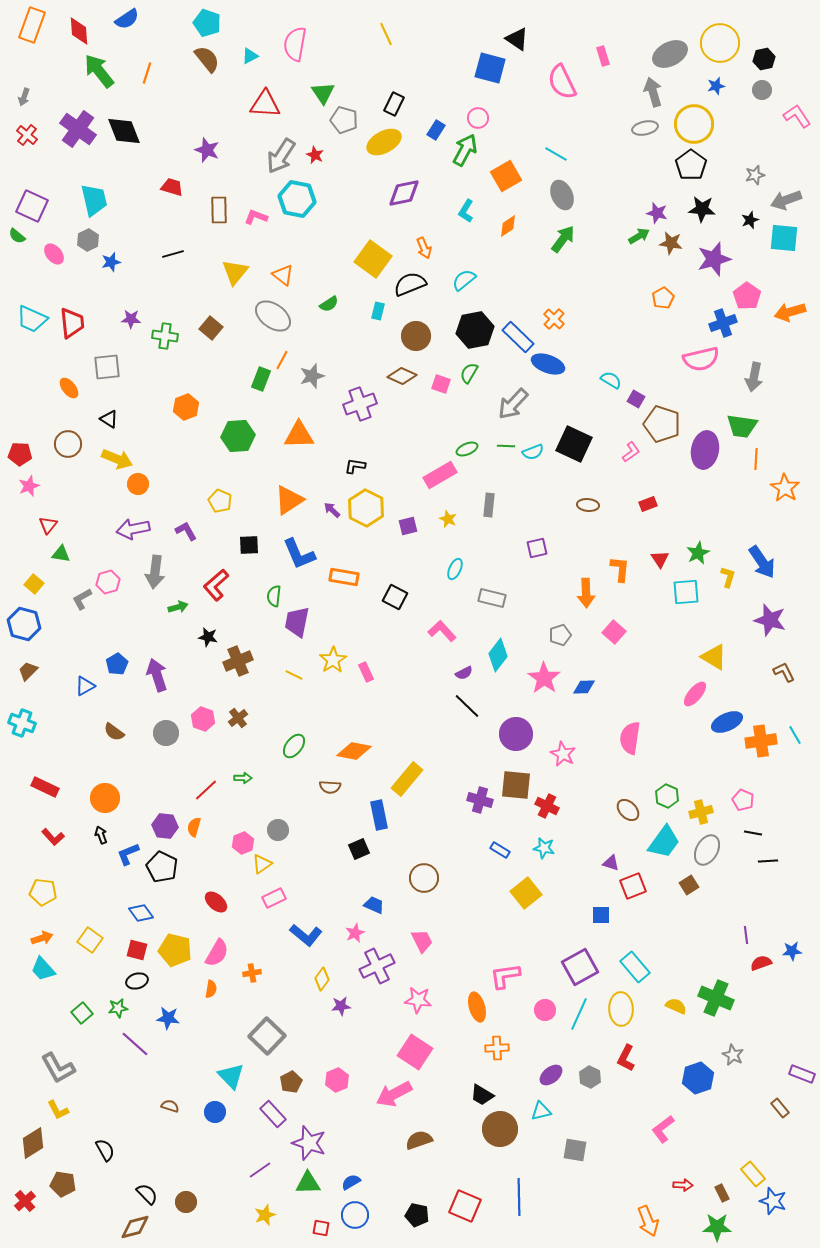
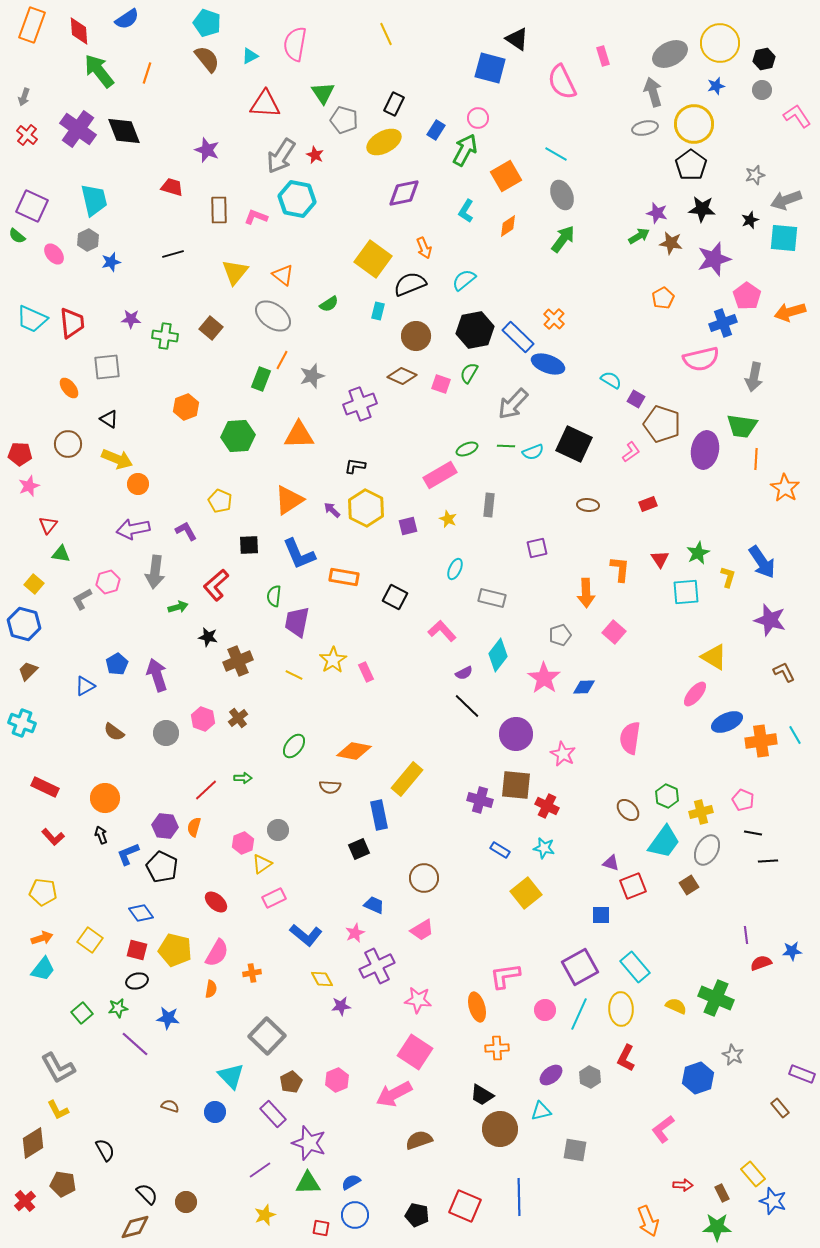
pink trapezoid at (422, 941): moved 11 px up; rotated 85 degrees clockwise
cyan trapezoid at (43, 969): rotated 100 degrees counterclockwise
yellow diamond at (322, 979): rotated 65 degrees counterclockwise
